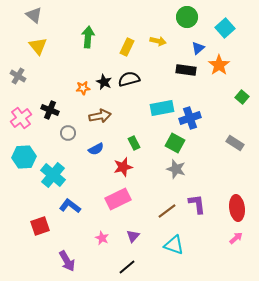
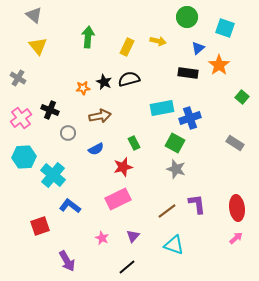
cyan square at (225, 28): rotated 30 degrees counterclockwise
black rectangle at (186, 70): moved 2 px right, 3 px down
gray cross at (18, 76): moved 2 px down
